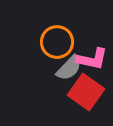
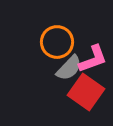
pink L-shape: moved 1 px right; rotated 32 degrees counterclockwise
